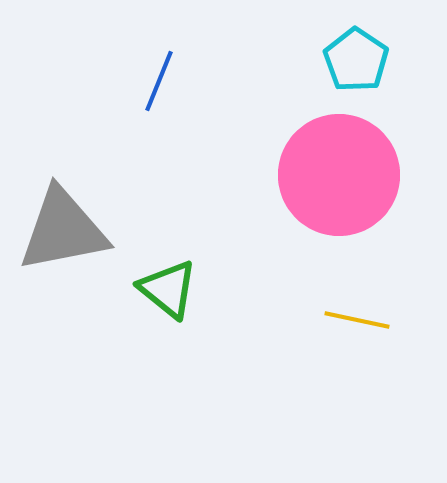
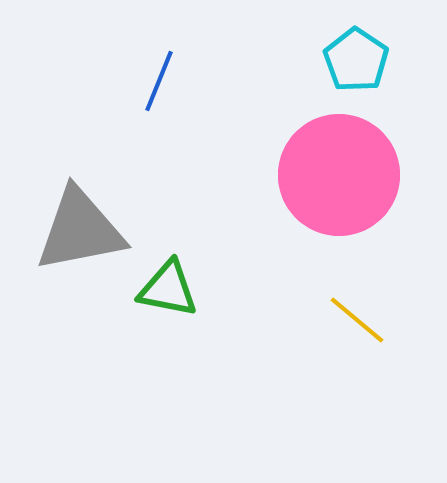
gray triangle: moved 17 px right
green triangle: rotated 28 degrees counterclockwise
yellow line: rotated 28 degrees clockwise
